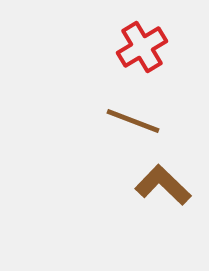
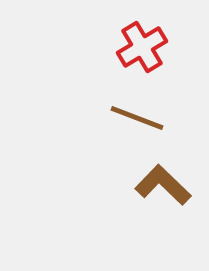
brown line: moved 4 px right, 3 px up
